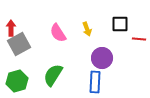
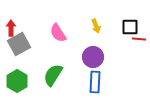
black square: moved 10 px right, 3 px down
yellow arrow: moved 9 px right, 3 px up
purple circle: moved 9 px left, 1 px up
green hexagon: rotated 15 degrees counterclockwise
